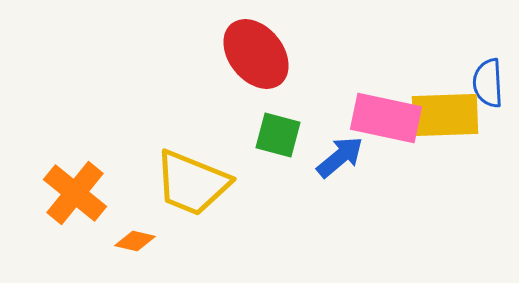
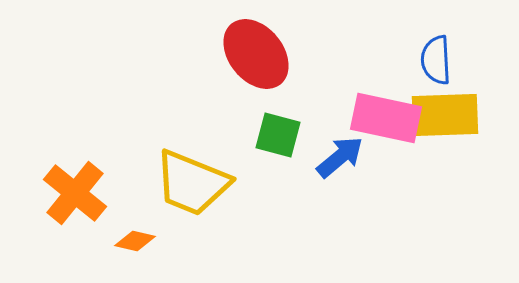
blue semicircle: moved 52 px left, 23 px up
